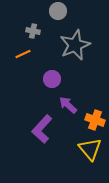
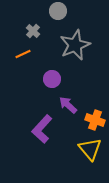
gray cross: rotated 32 degrees clockwise
